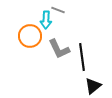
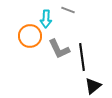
gray line: moved 10 px right
cyan arrow: moved 1 px up
